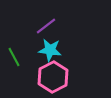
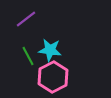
purple line: moved 20 px left, 7 px up
green line: moved 14 px right, 1 px up
